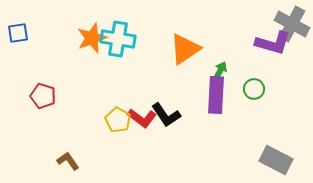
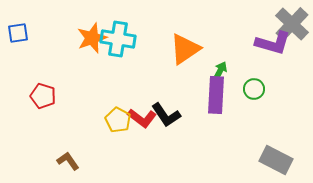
gray cross: rotated 16 degrees clockwise
